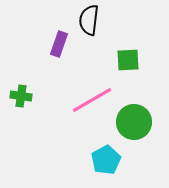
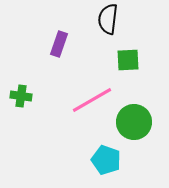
black semicircle: moved 19 px right, 1 px up
cyan pentagon: rotated 24 degrees counterclockwise
